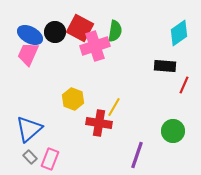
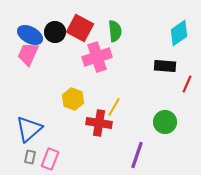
green semicircle: rotated 15 degrees counterclockwise
pink cross: moved 2 px right, 11 px down
red line: moved 3 px right, 1 px up
green circle: moved 8 px left, 9 px up
gray rectangle: rotated 56 degrees clockwise
